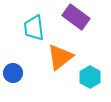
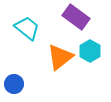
cyan trapezoid: moved 7 px left; rotated 136 degrees clockwise
blue circle: moved 1 px right, 11 px down
cyan hexagon: moved 26 px up
